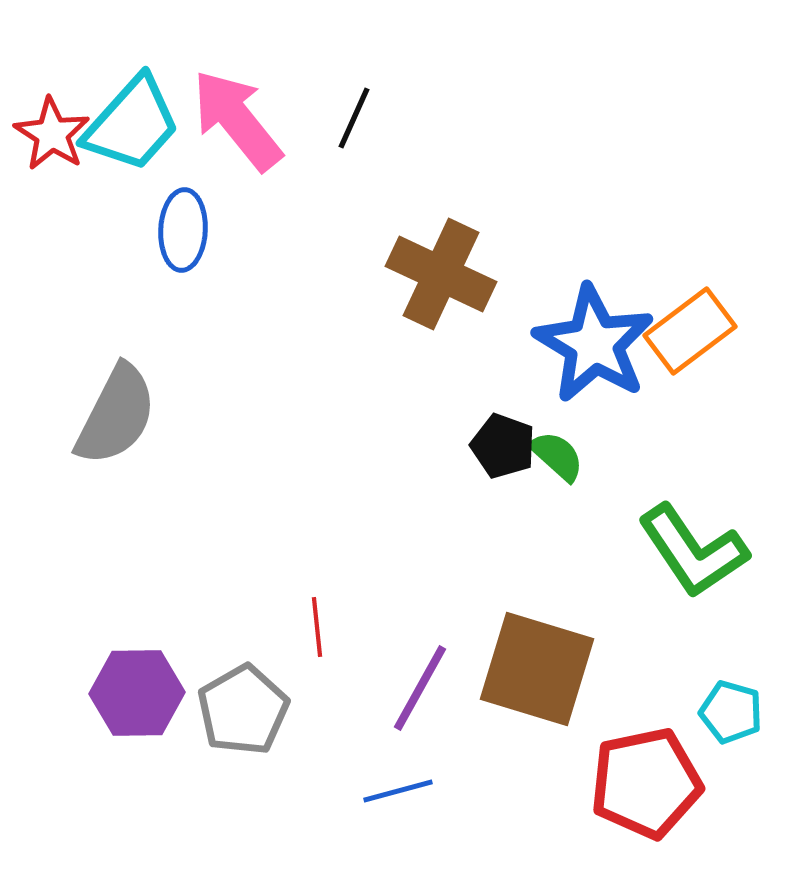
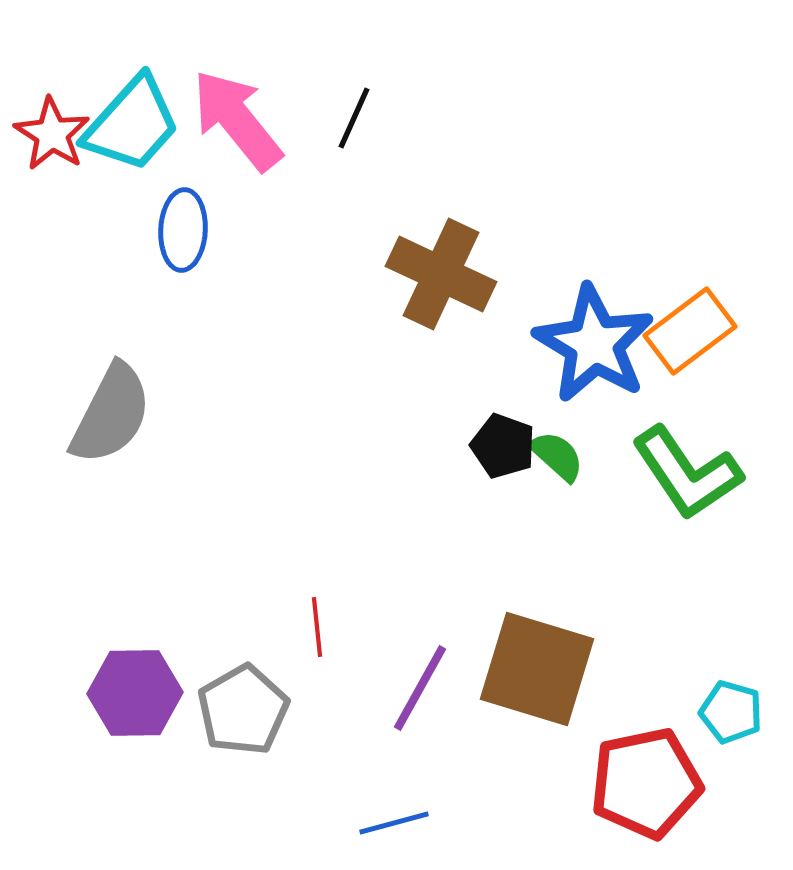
gray semicircle: moved 5 px left, 1 px up
green L-shape: moved 6 px left, 78 px up
purple hexagon: moved 2 px left
blue line: moved 4 px left, 32 px down
